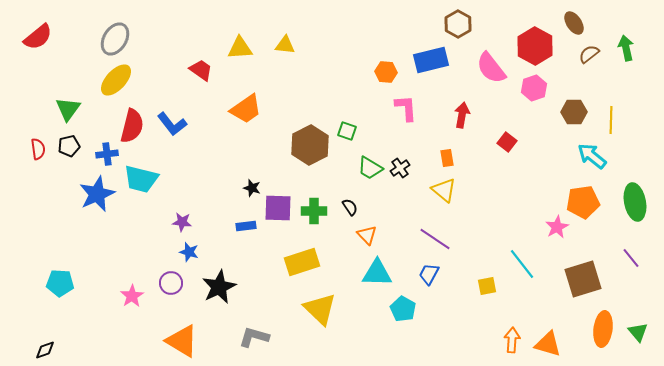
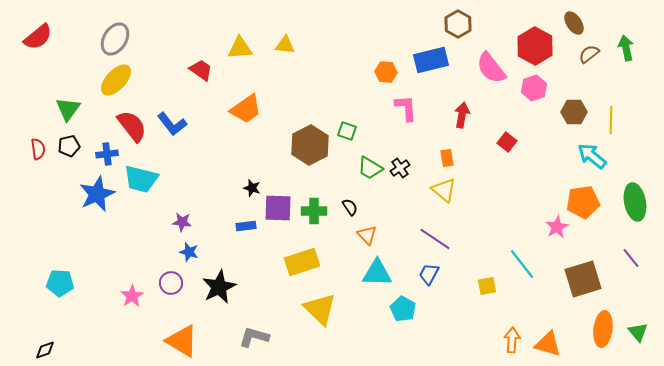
red semicircle at (132, 126): rotated 52 degrees counterclockwise
